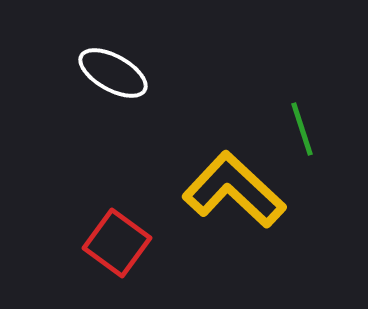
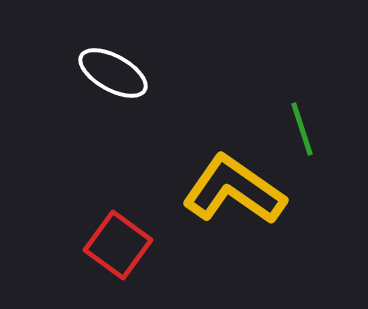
yellow L-shape: rotated 8 degrees counterclockwise
red square: moved 1 px right, 2 px down
